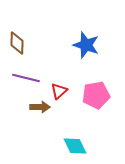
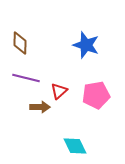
brown diamond: moved 3 px right
